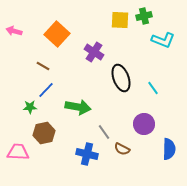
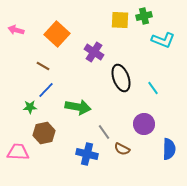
pink arrow: moved 2 px right, 1 px up
